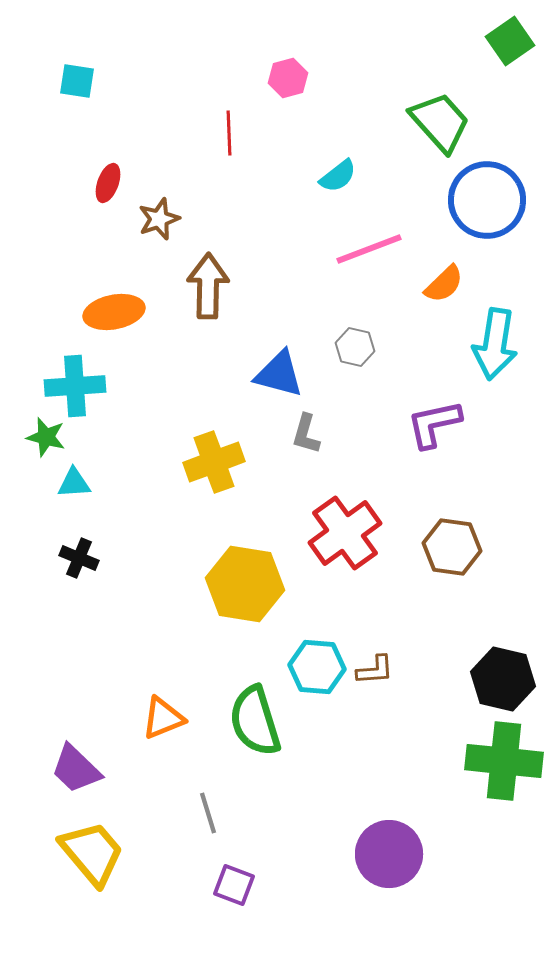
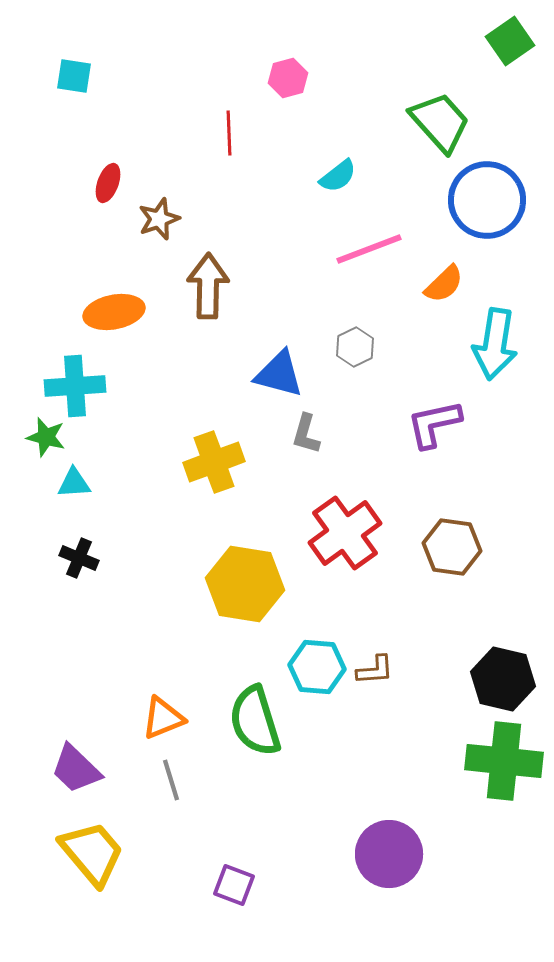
cyan square: moved 3 px left, 5 px up
gray hexagon: rotated 21 degrees clockwise
gray line: moved 37 px left, 33 px up
